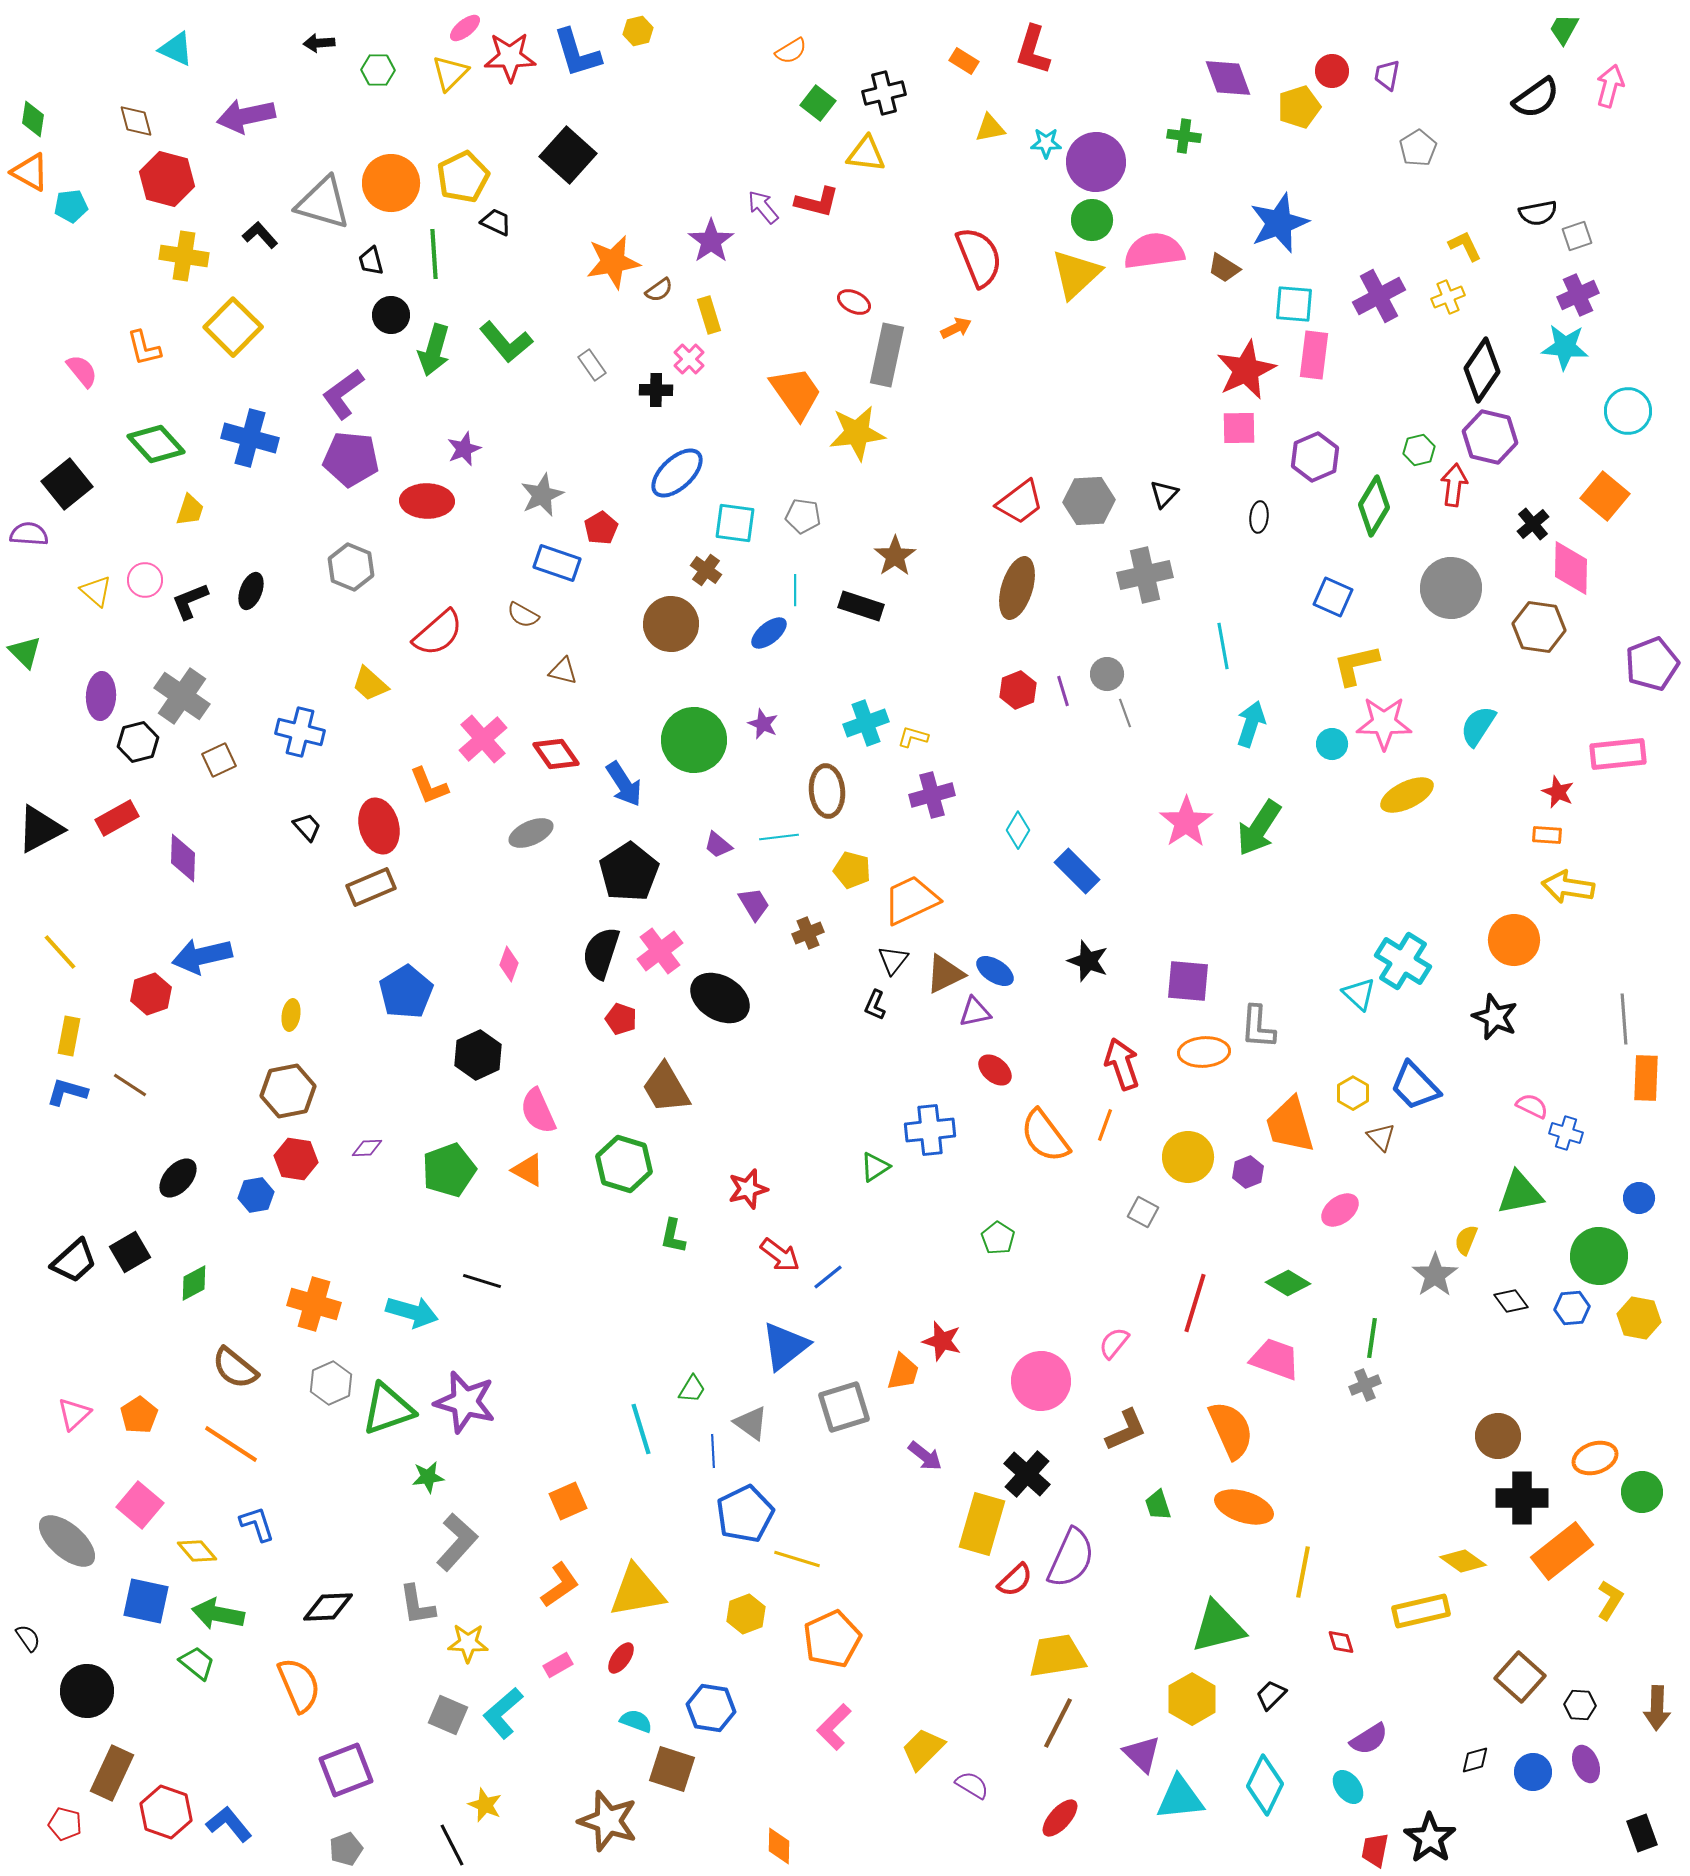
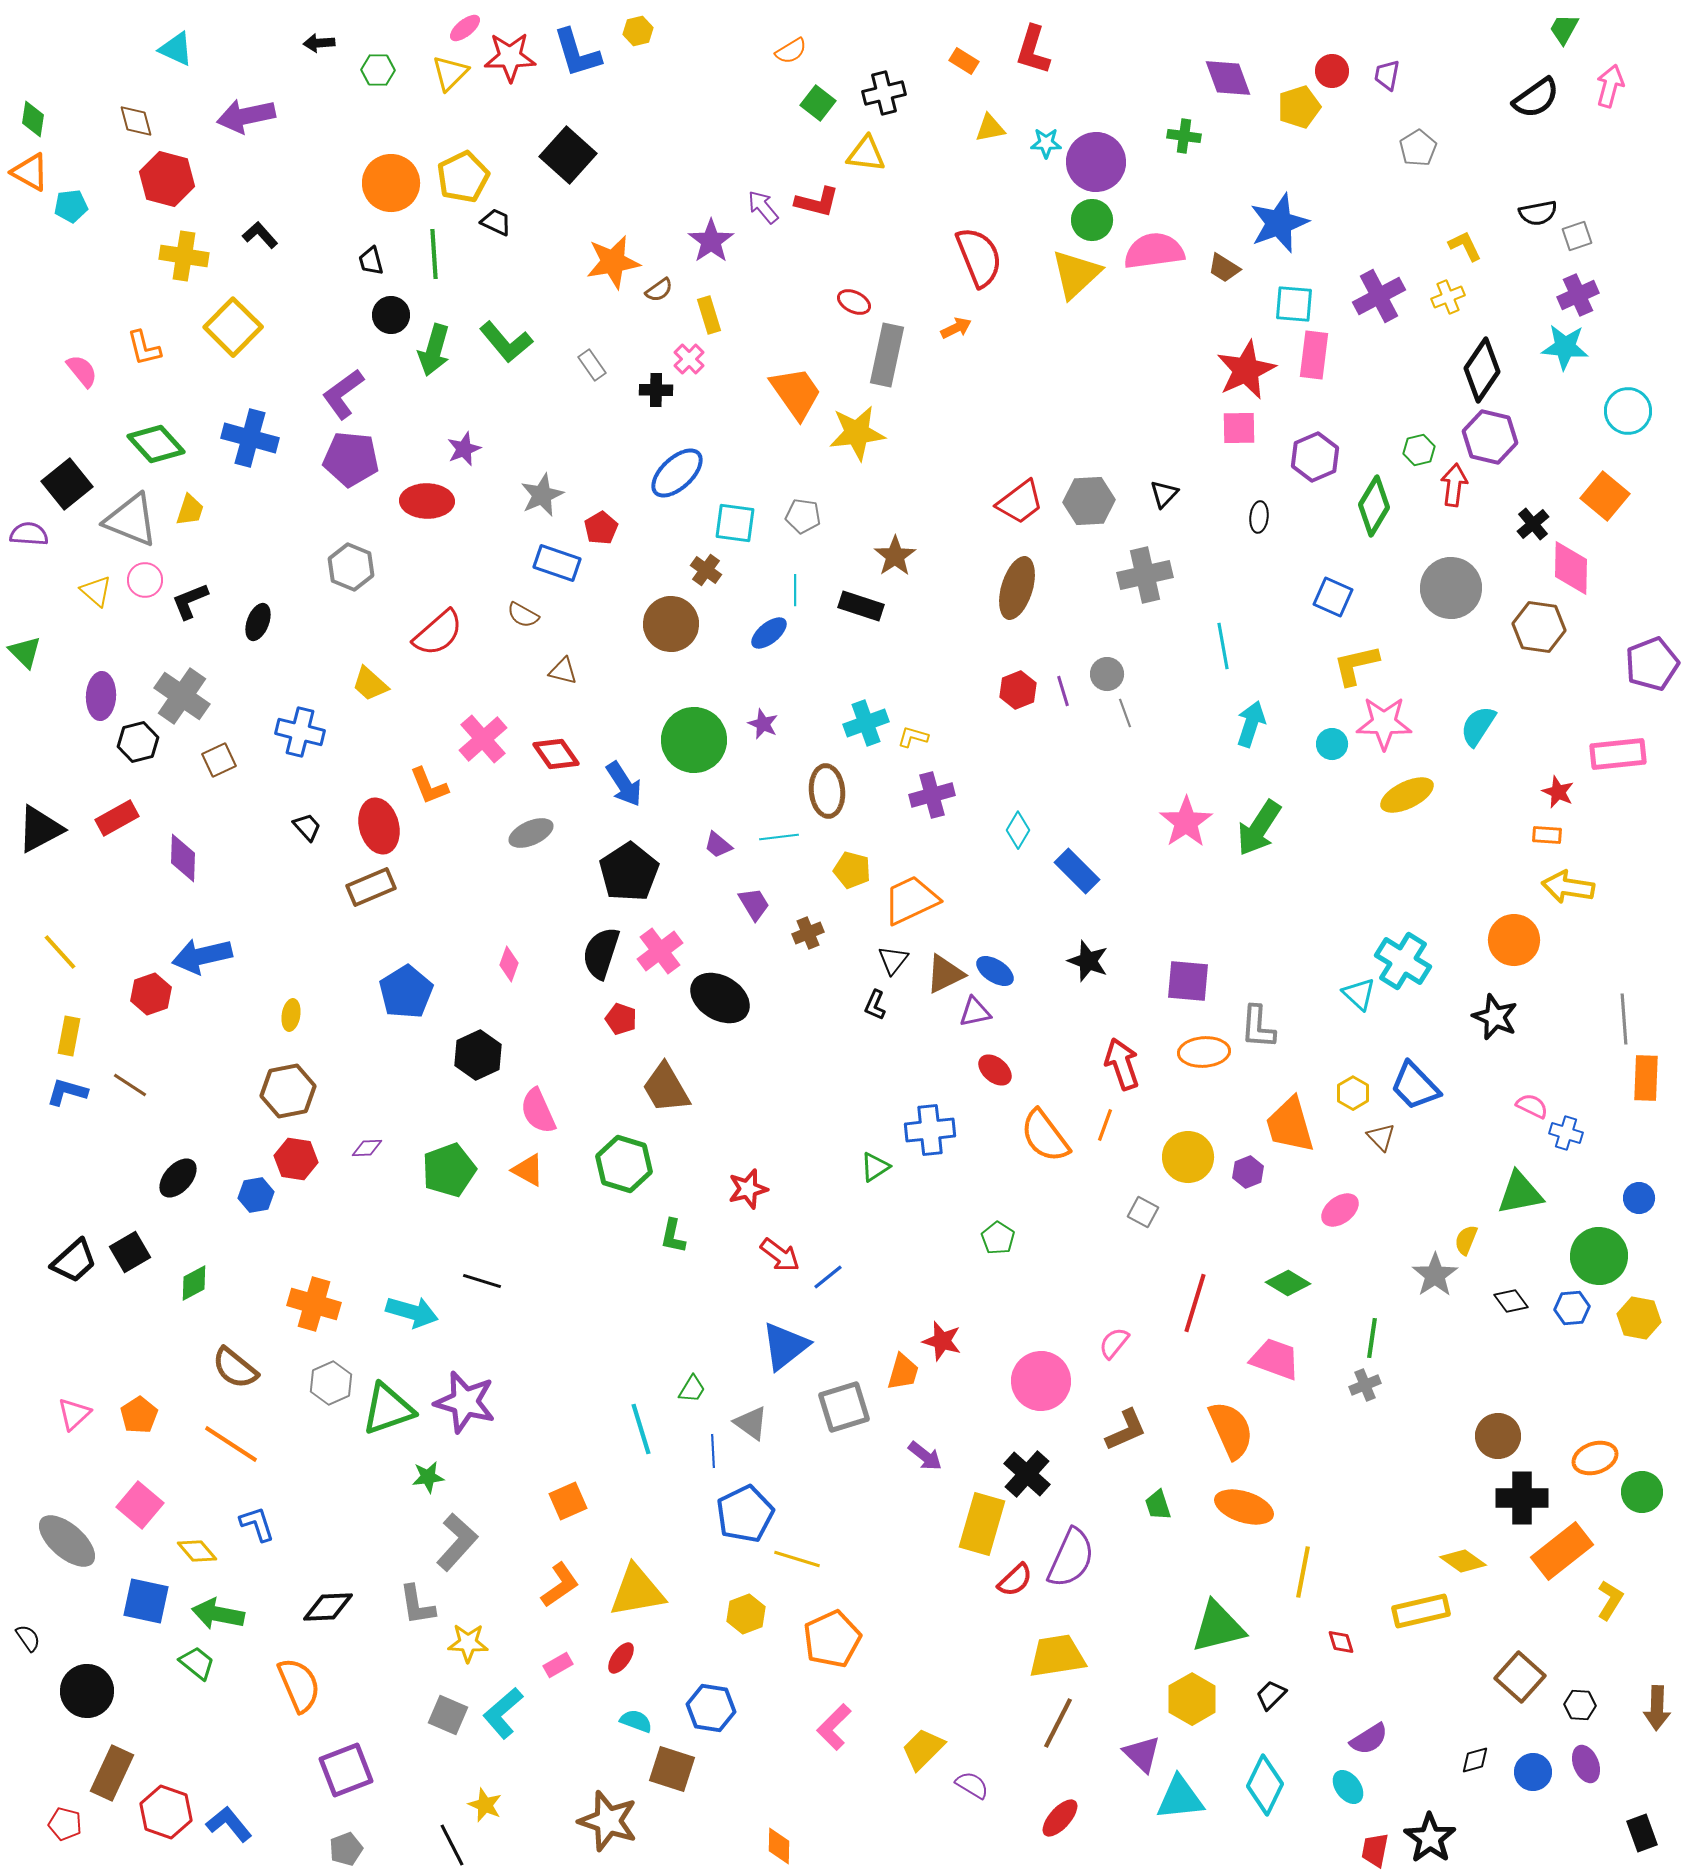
gray triangle at (323, 203): moved 192 px left, 317 px down; rotated 6 degrees clockwise
black ellipse at (251, 591): moved 7 px right, 31 px down
